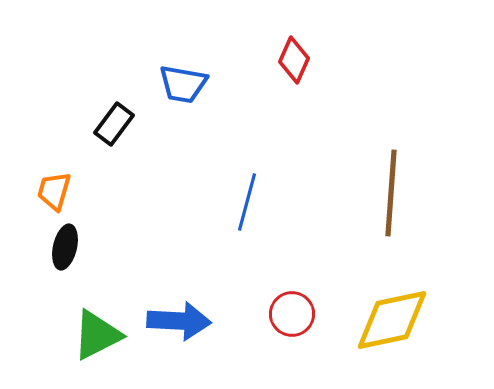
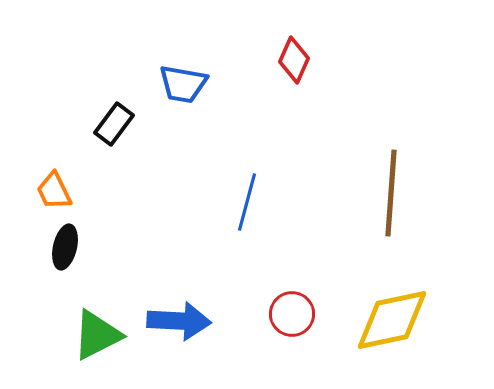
orange trapezoid: rotated 42 degrees counterclockwise
